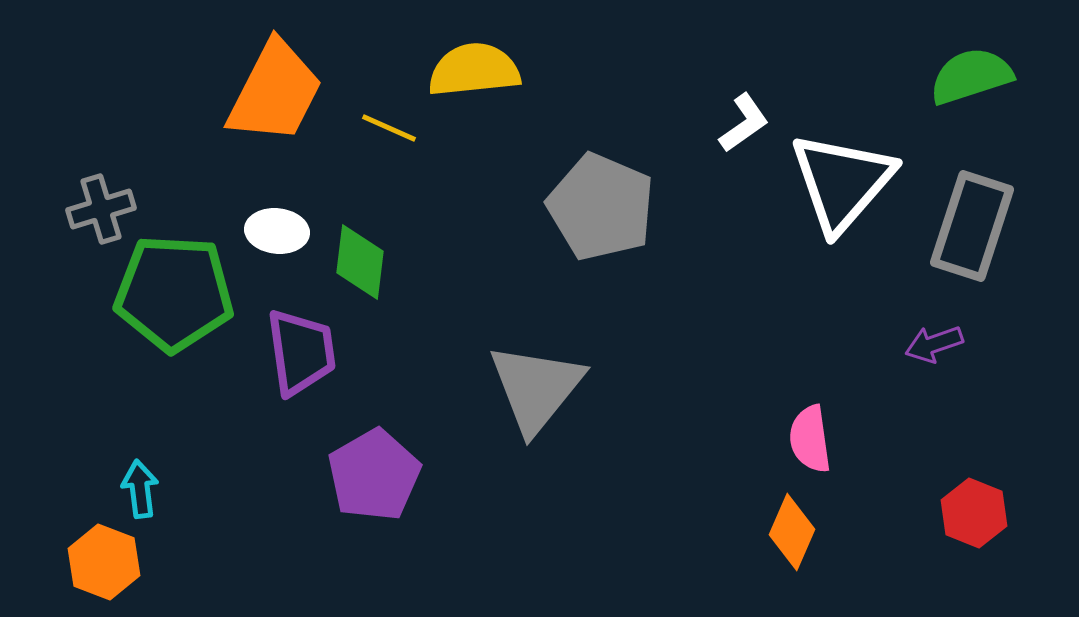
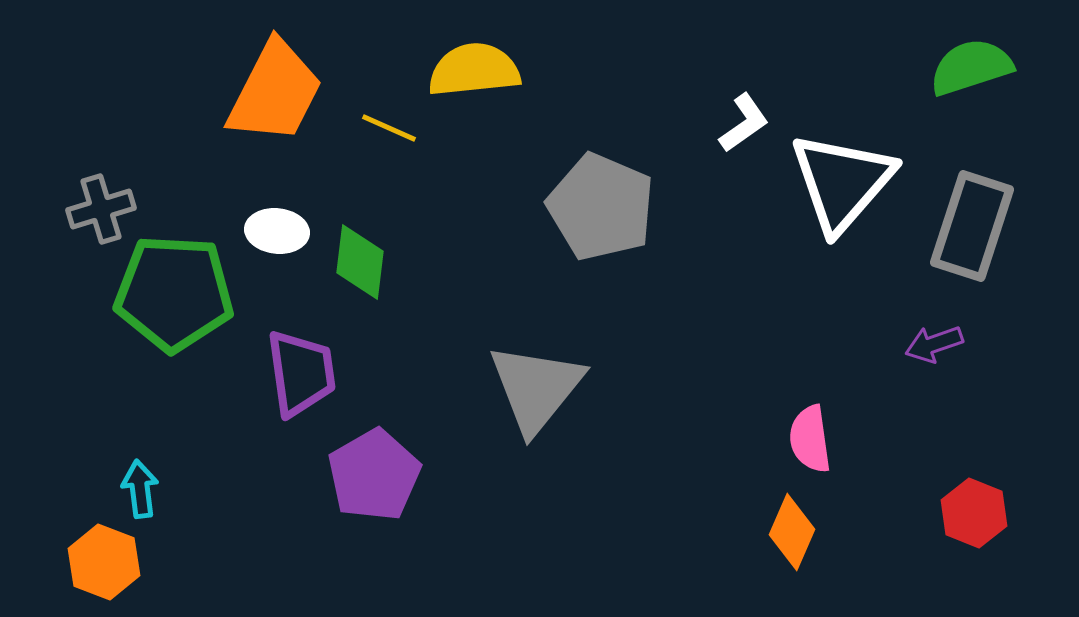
green semicircle: moved 9 px up
purple trapezoid: moved 21 px down
